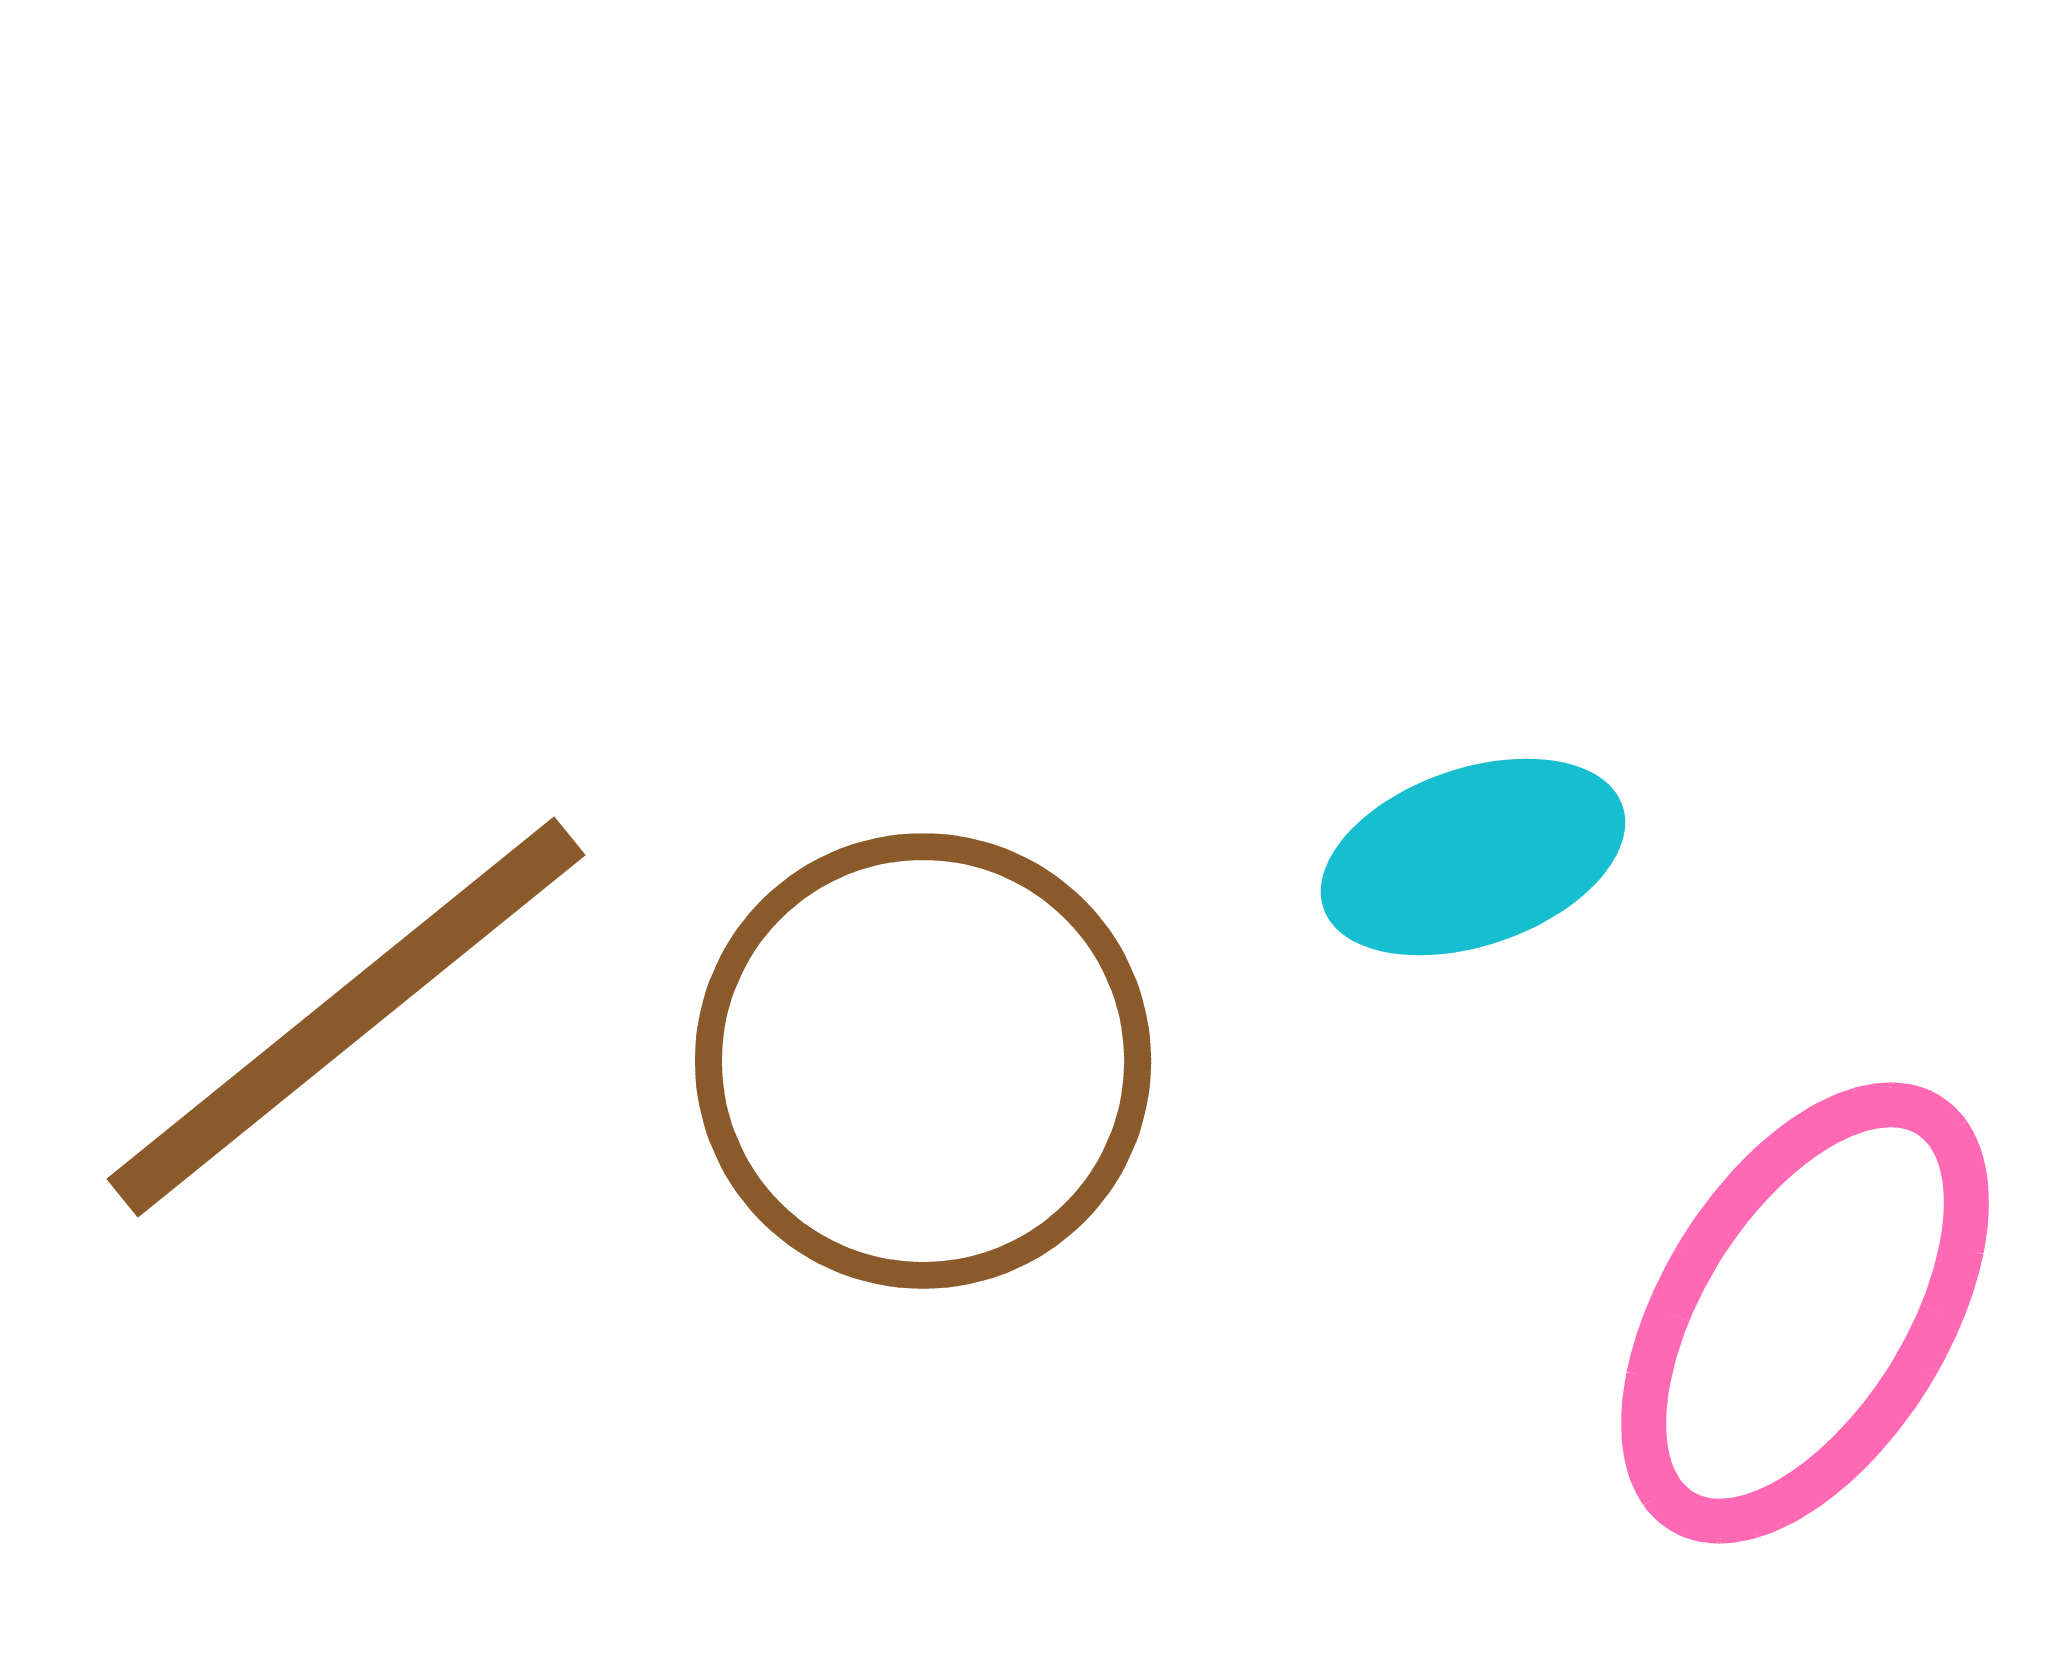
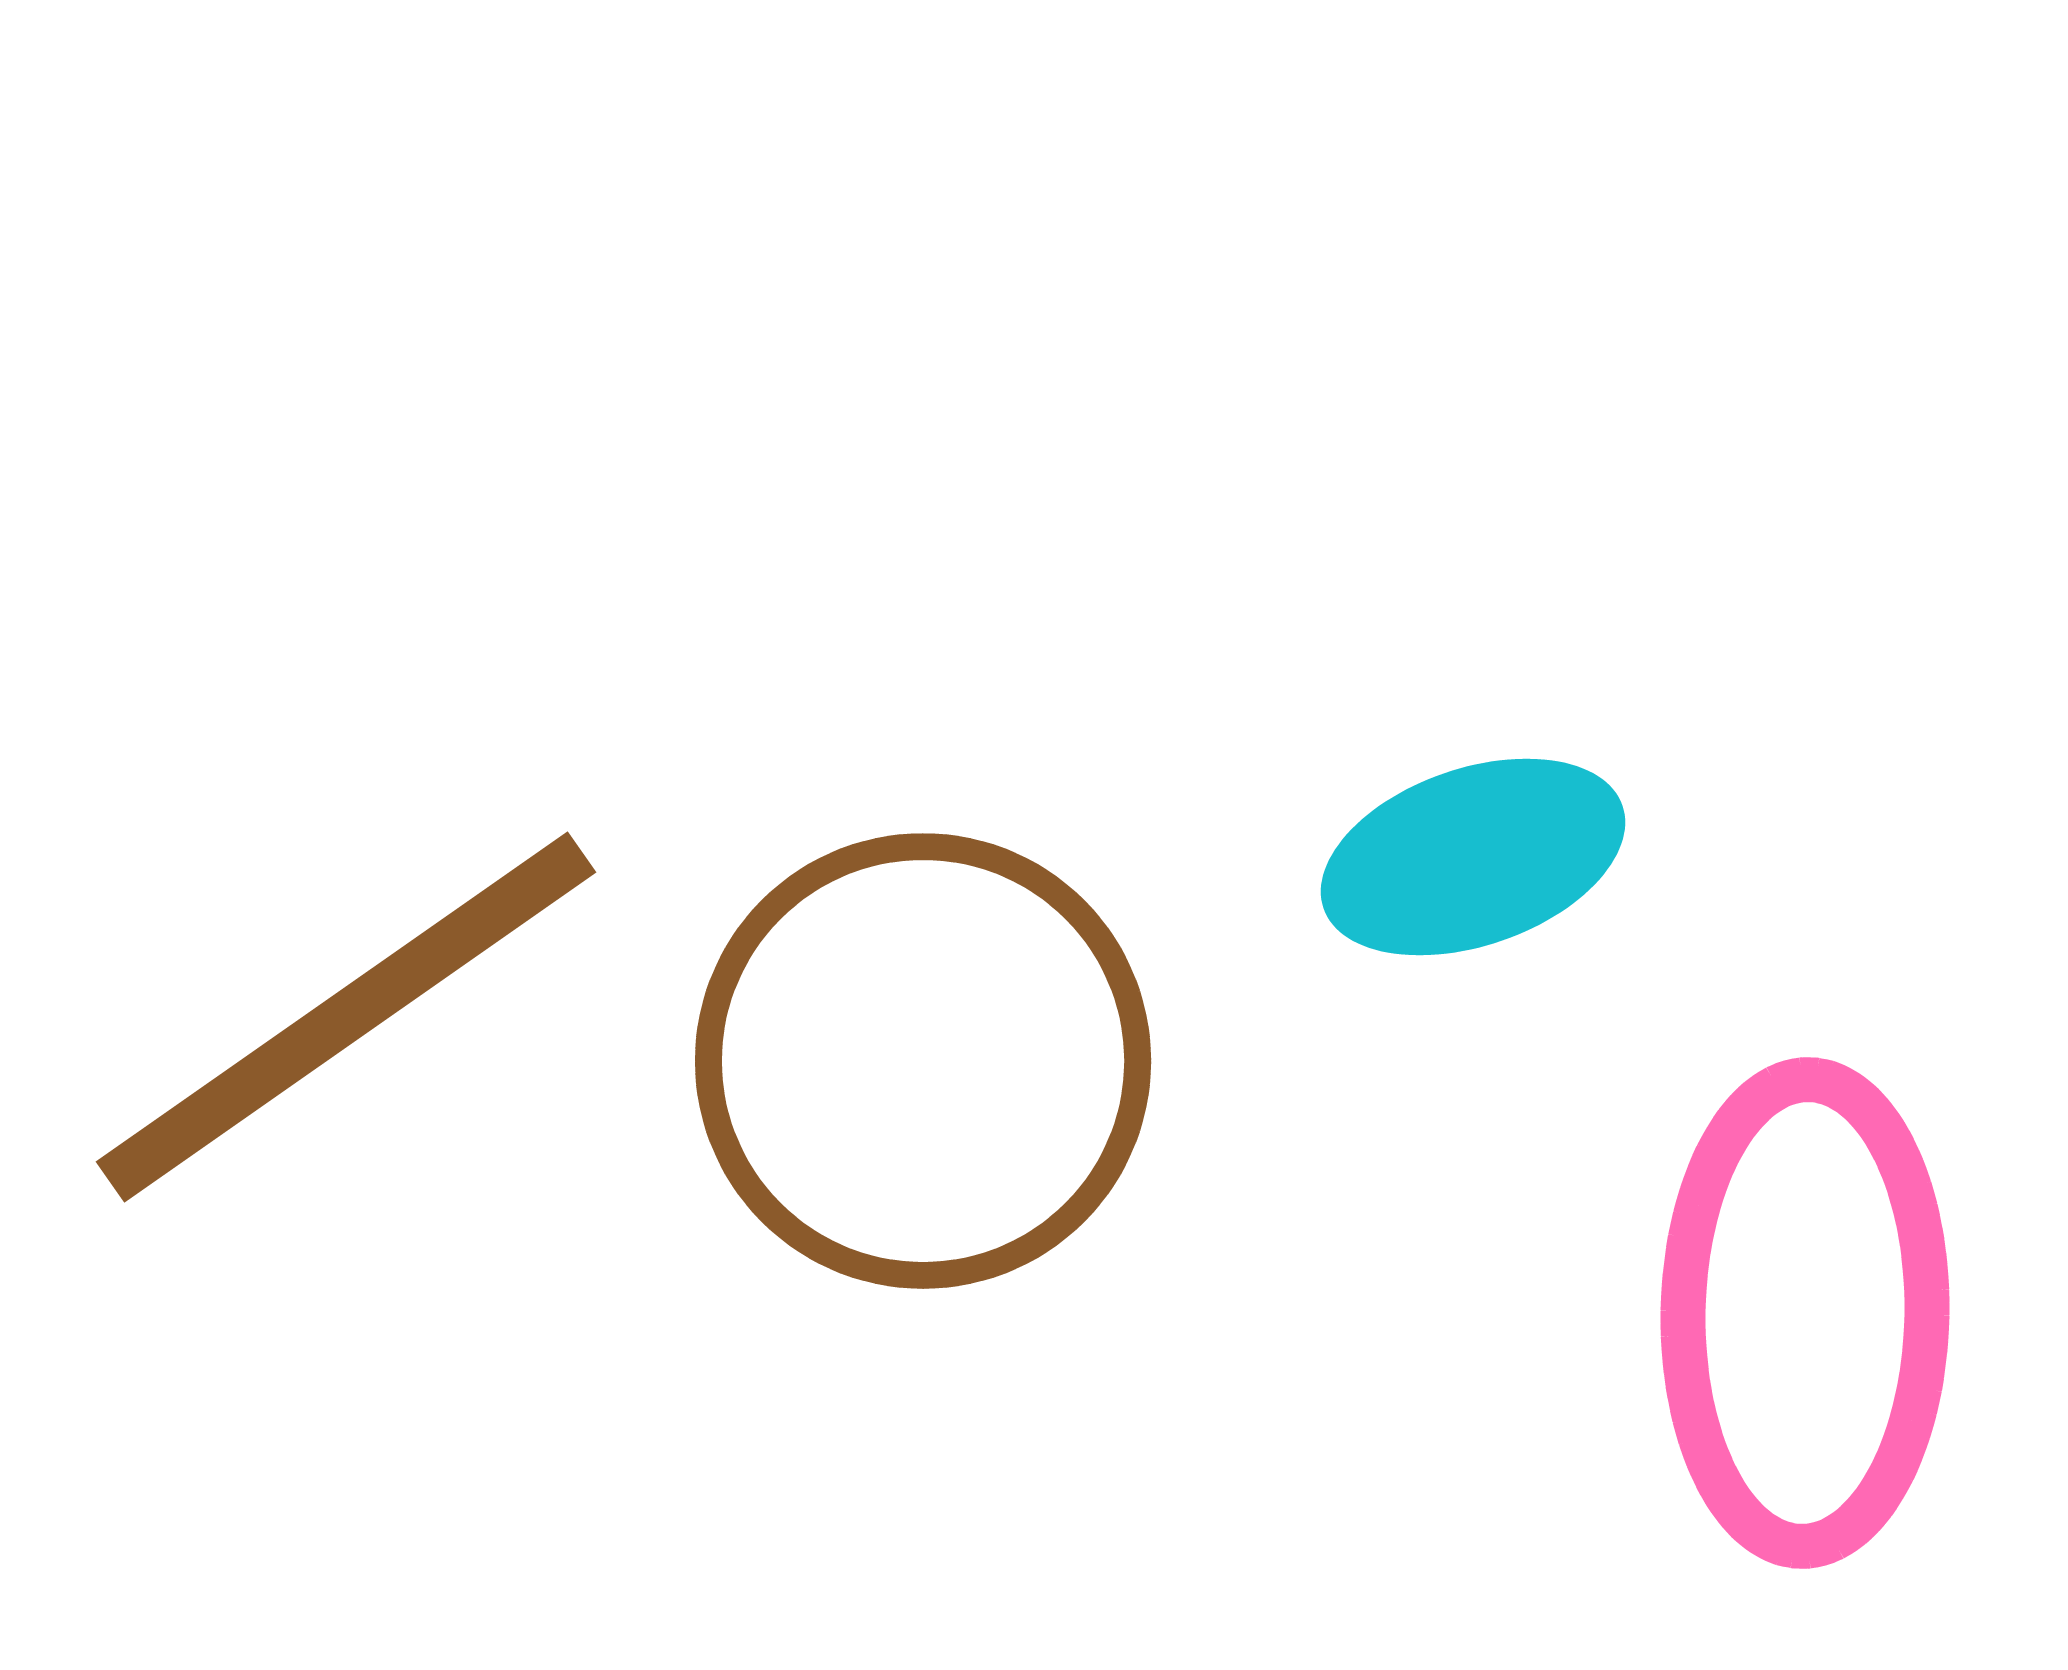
brown line: rotated 4 degrees clockwise
pink ellipse: rotated 31 degrees counterclockwise
